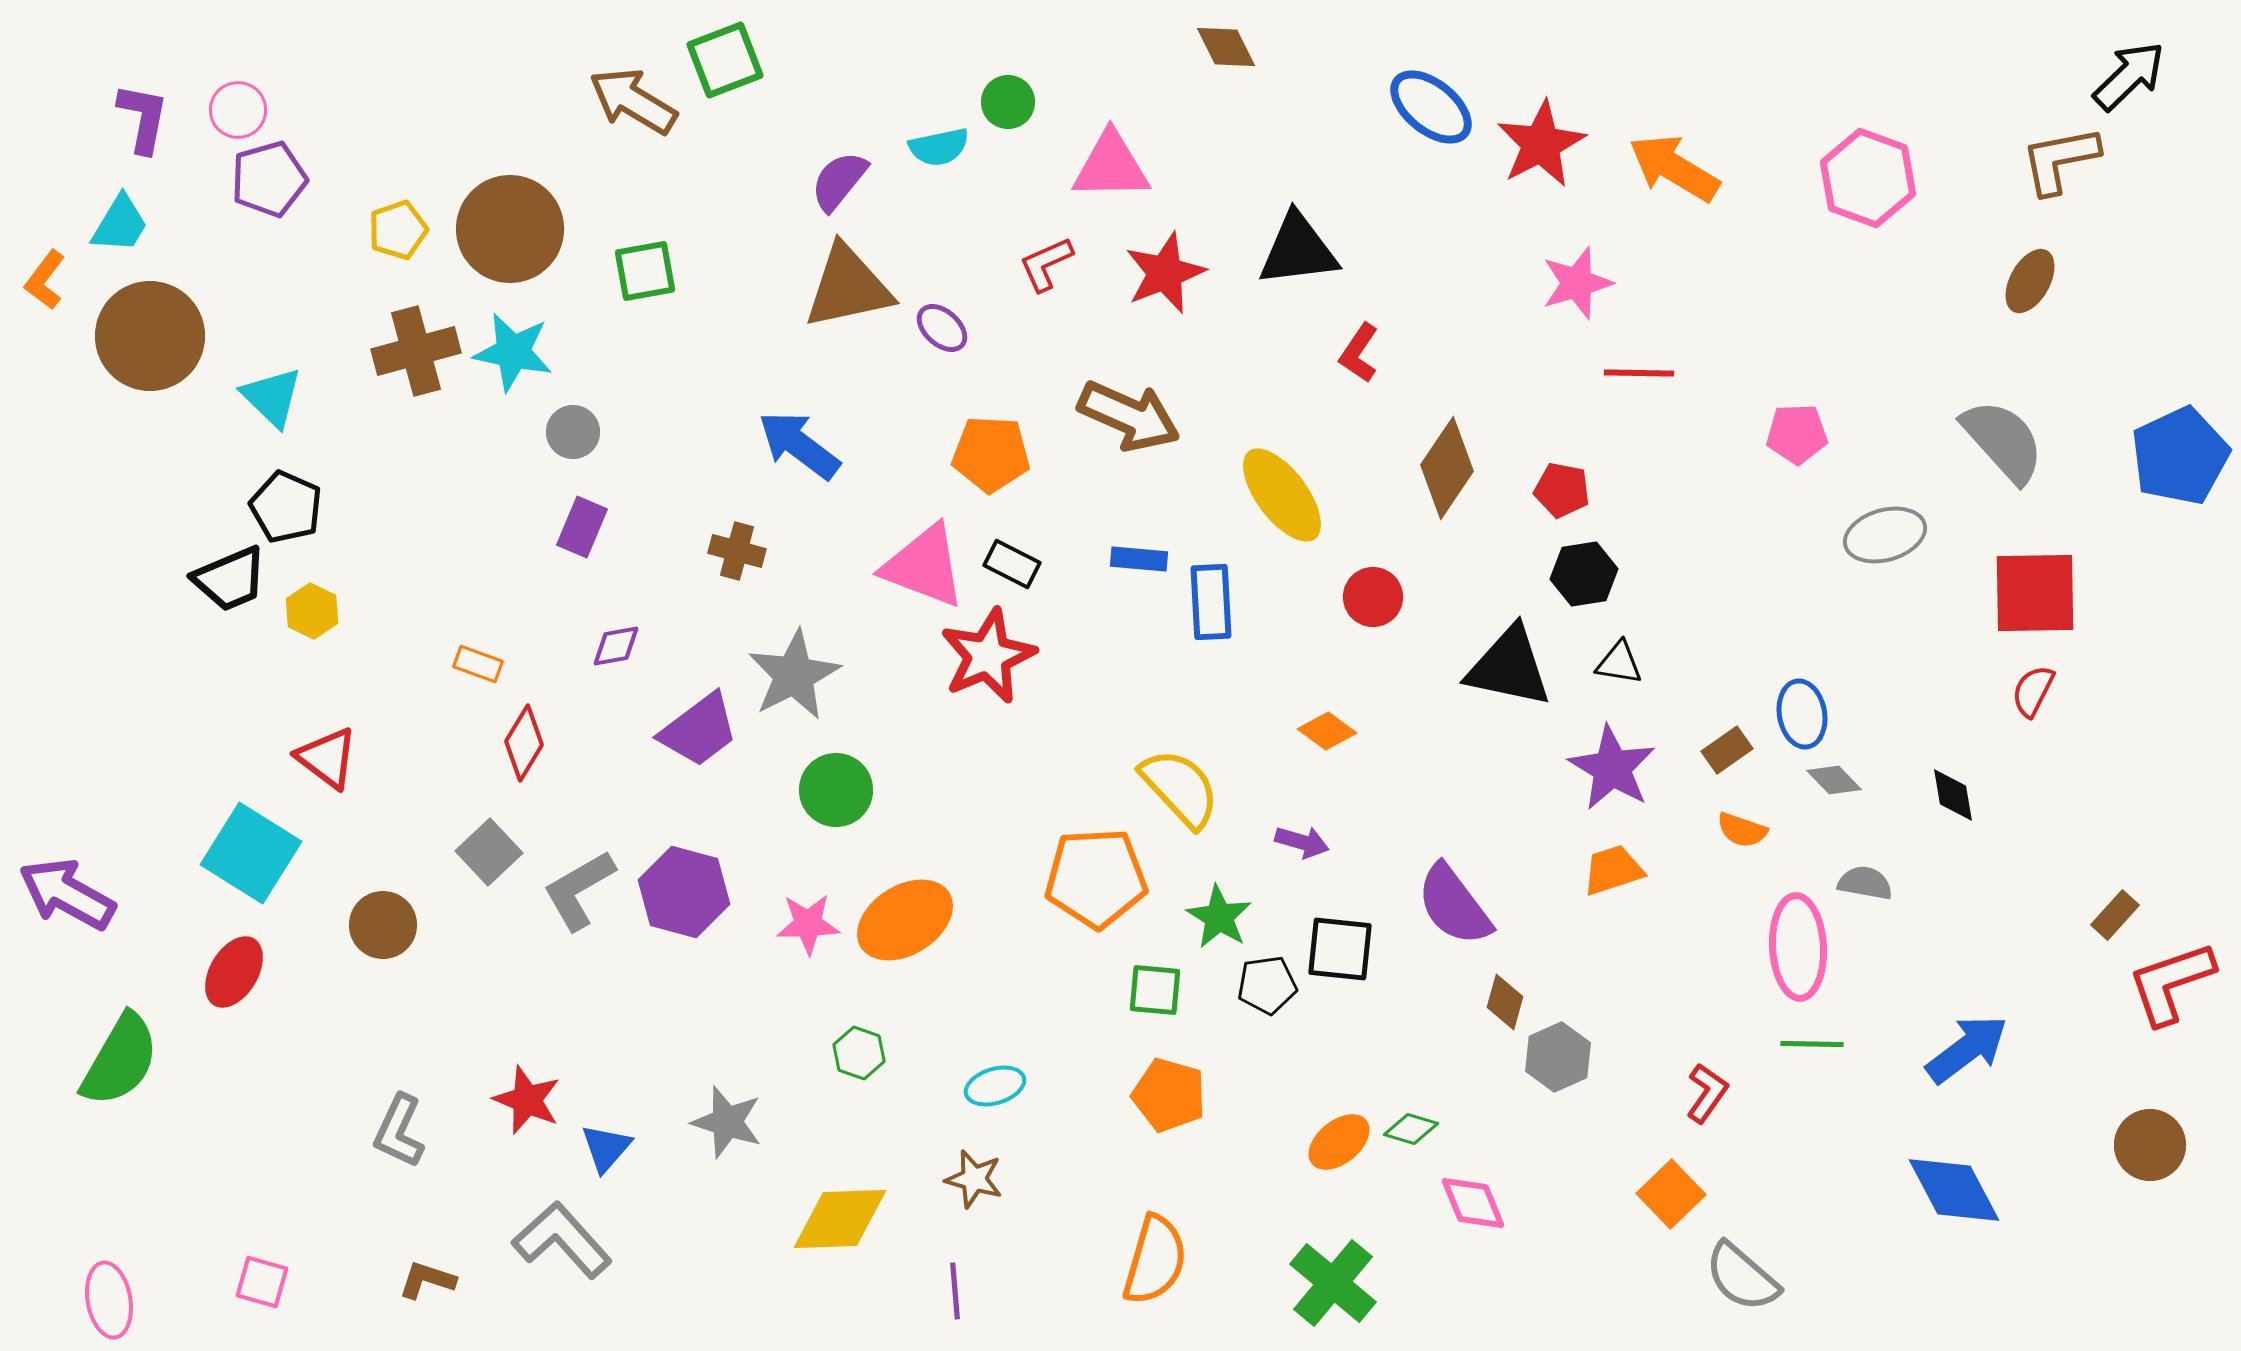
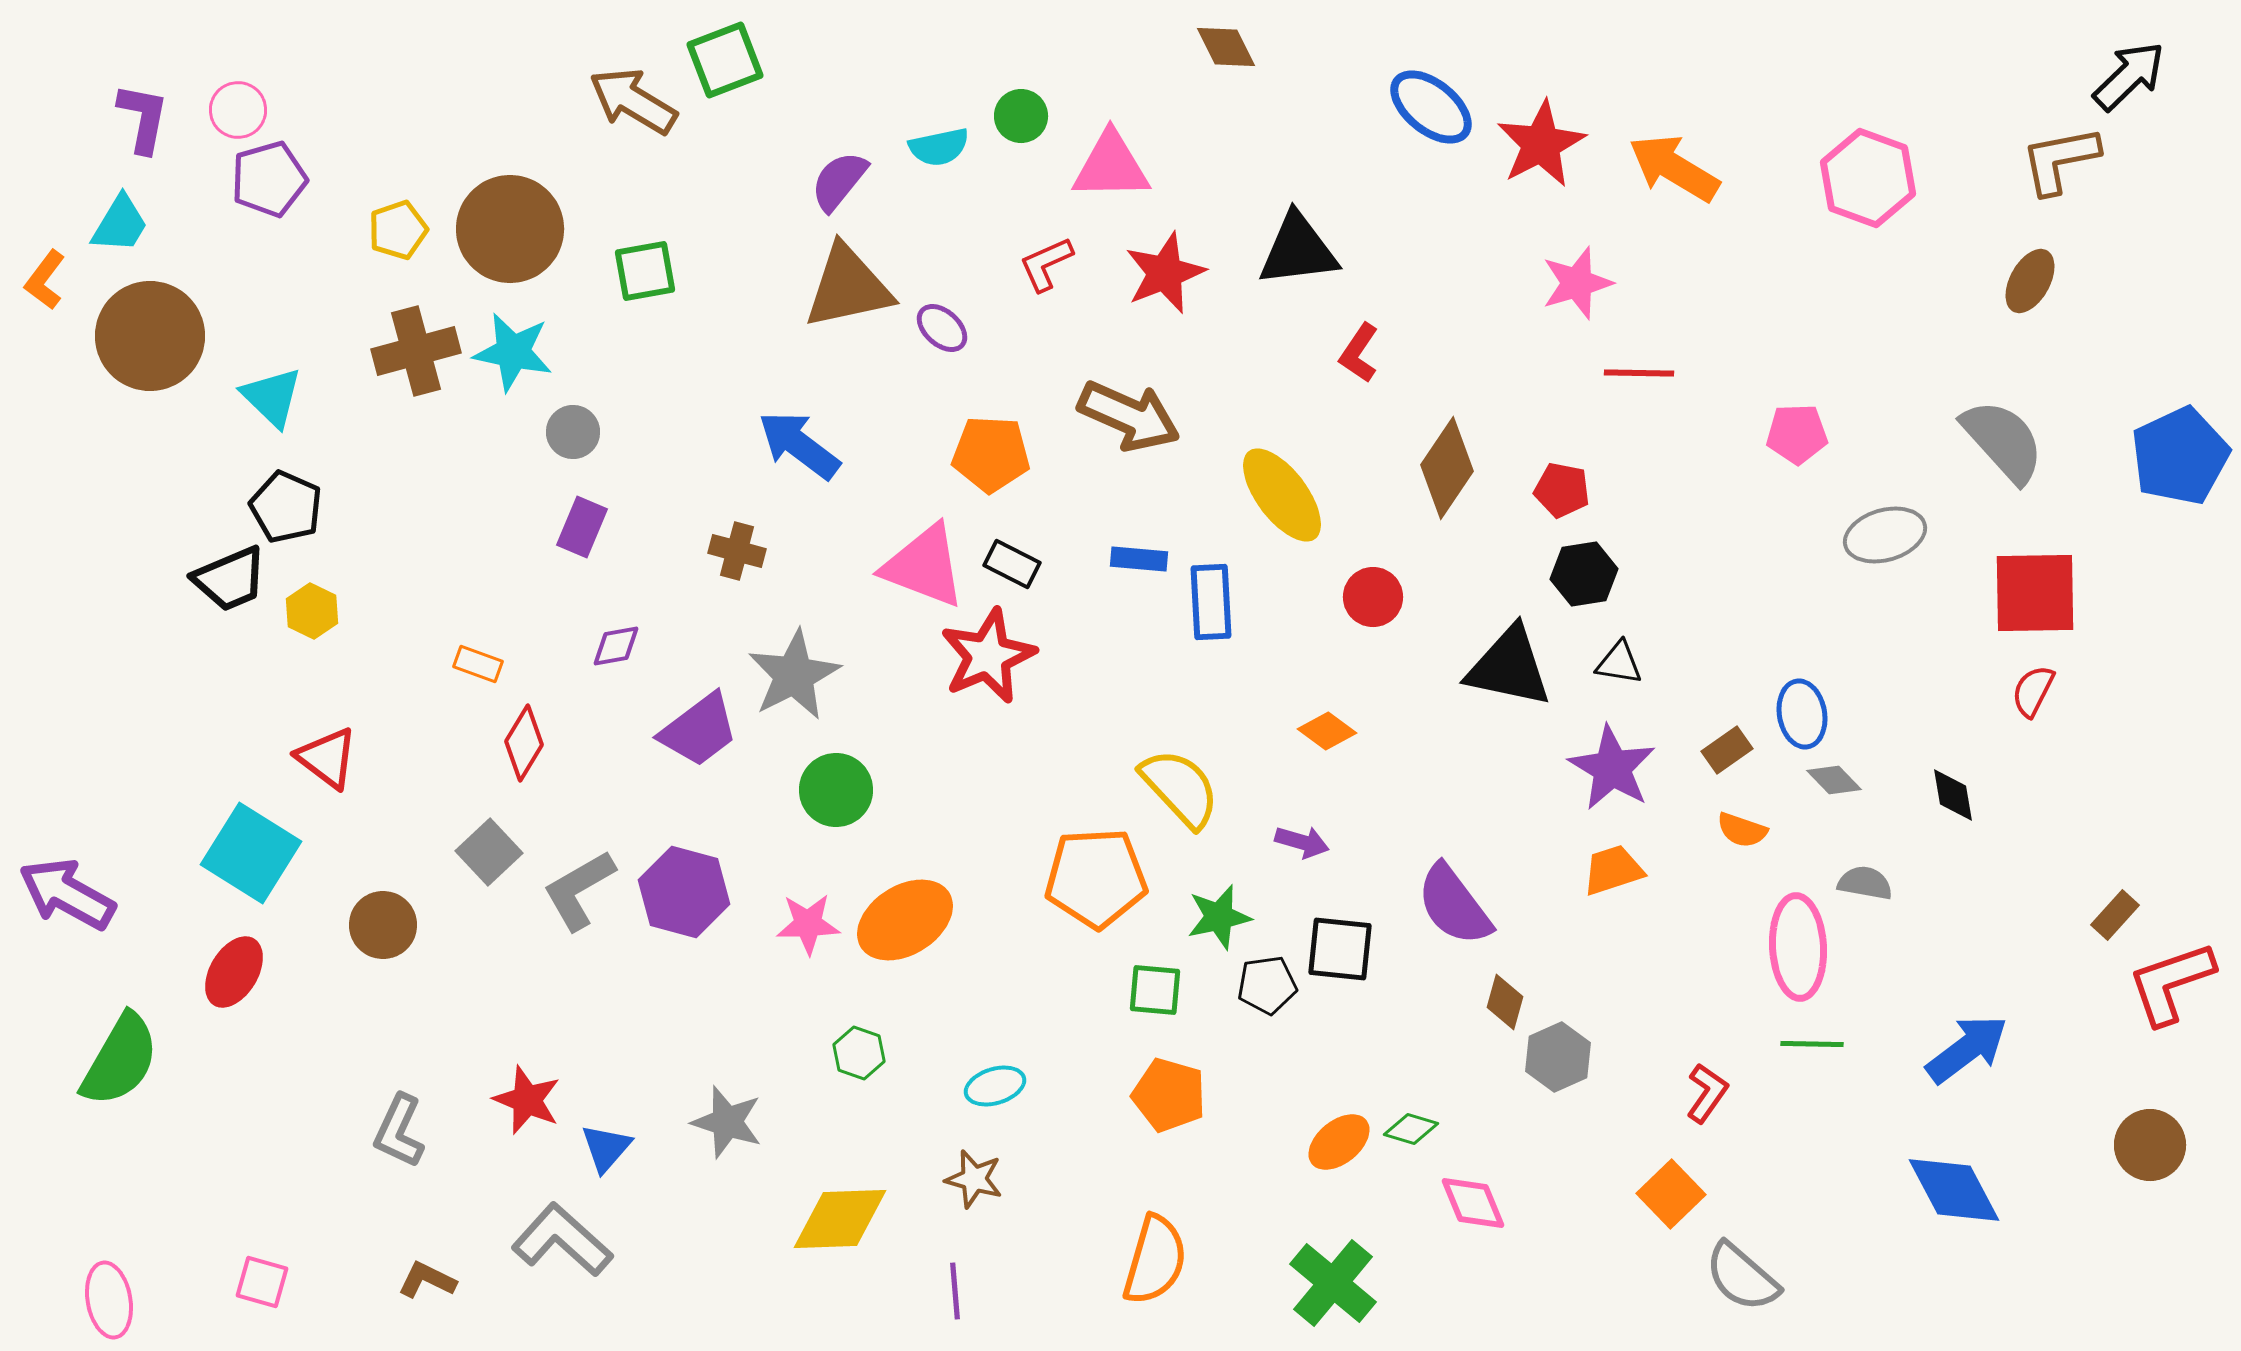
green circle at (1008, 102): moved 13 px right, 14 px down
green star at (1219, 917): rotated 28 degrees clockwise
gray L-shape at (562, 1240): rotated 6 degrees counterclockwise
brown L-shape at (427, 1280): rotated 8 degrees clockwise
